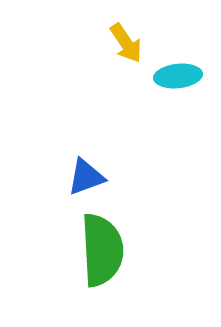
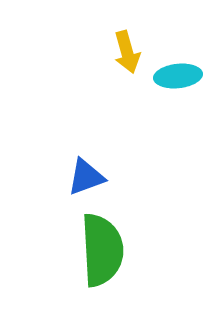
yellow arrow: moved 1 px right, 9 px down; rotated 18 degrees clockwise
